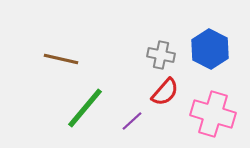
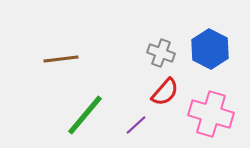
gray cross: moved 2 px up; rotated 8 degrees clockwise
brown line: rotated 20 degrees counterclockwise
green line: moved 7 px down
pink cross: moved 2 px left
purple line: moved 4 px right, 4 px down
